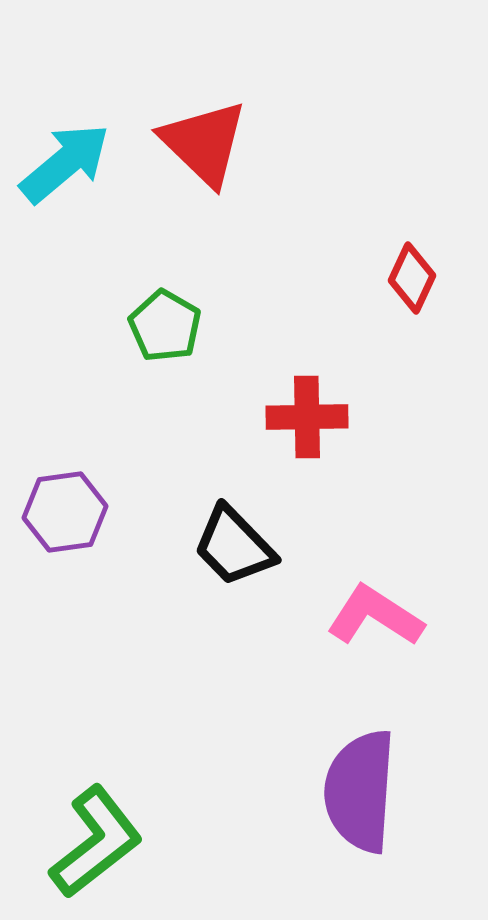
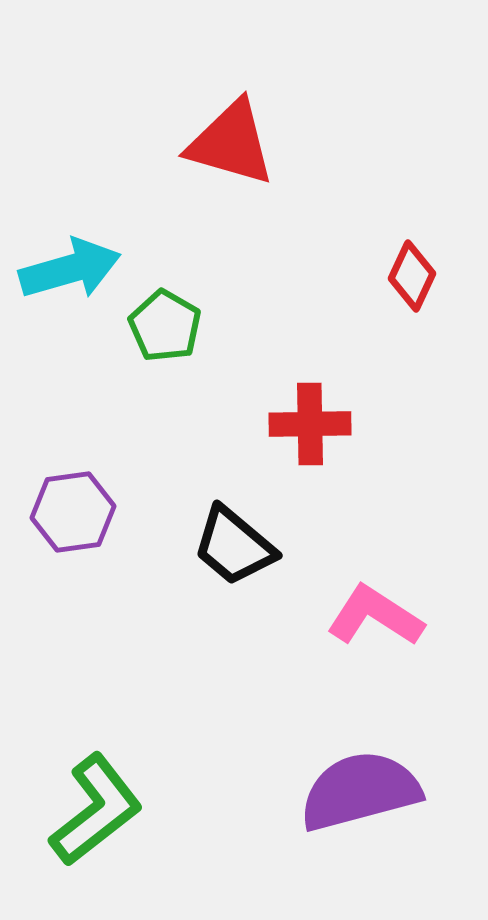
red triangle: moved 27 px right; rotated 28 degrees counterclockwise
cyan arrow: moved 5 px right, 106 px down; rotated 24 degrees clockwise
red diamond: moved 2 px up
red cross: moved 3 px right, 7 px down
purple hexagon: moved 8 px right
black trapezoid: rotated 6 degrees counterclockwise
purple semicircle: rotated 71 degrees clockwise
green L-shape: moved 32 px up
